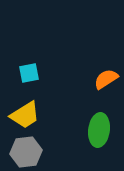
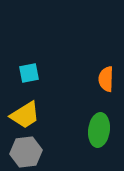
orange semicircle: rotated 55 degrees counterclockwise
